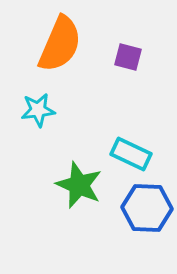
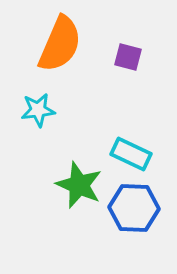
blue hexagon: moved 13 px left
